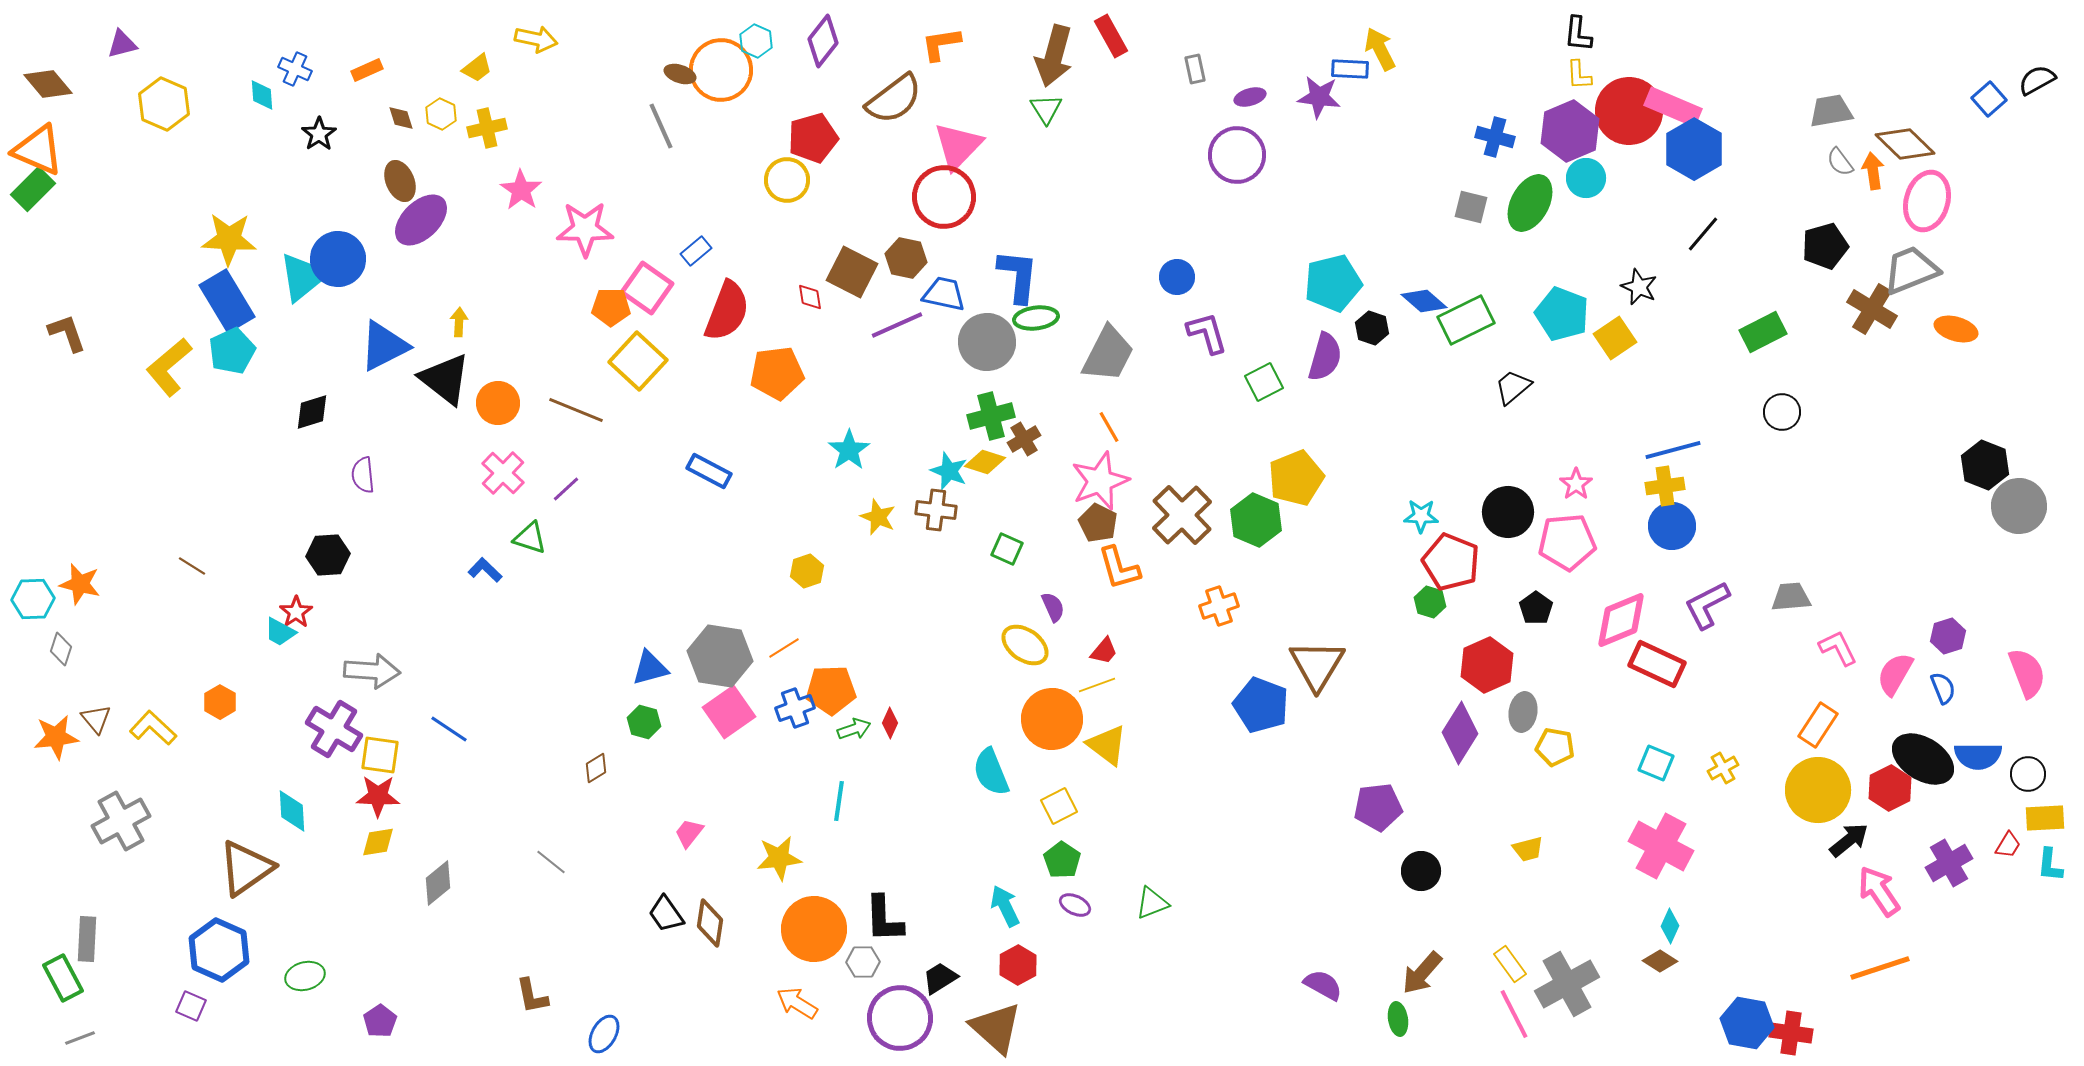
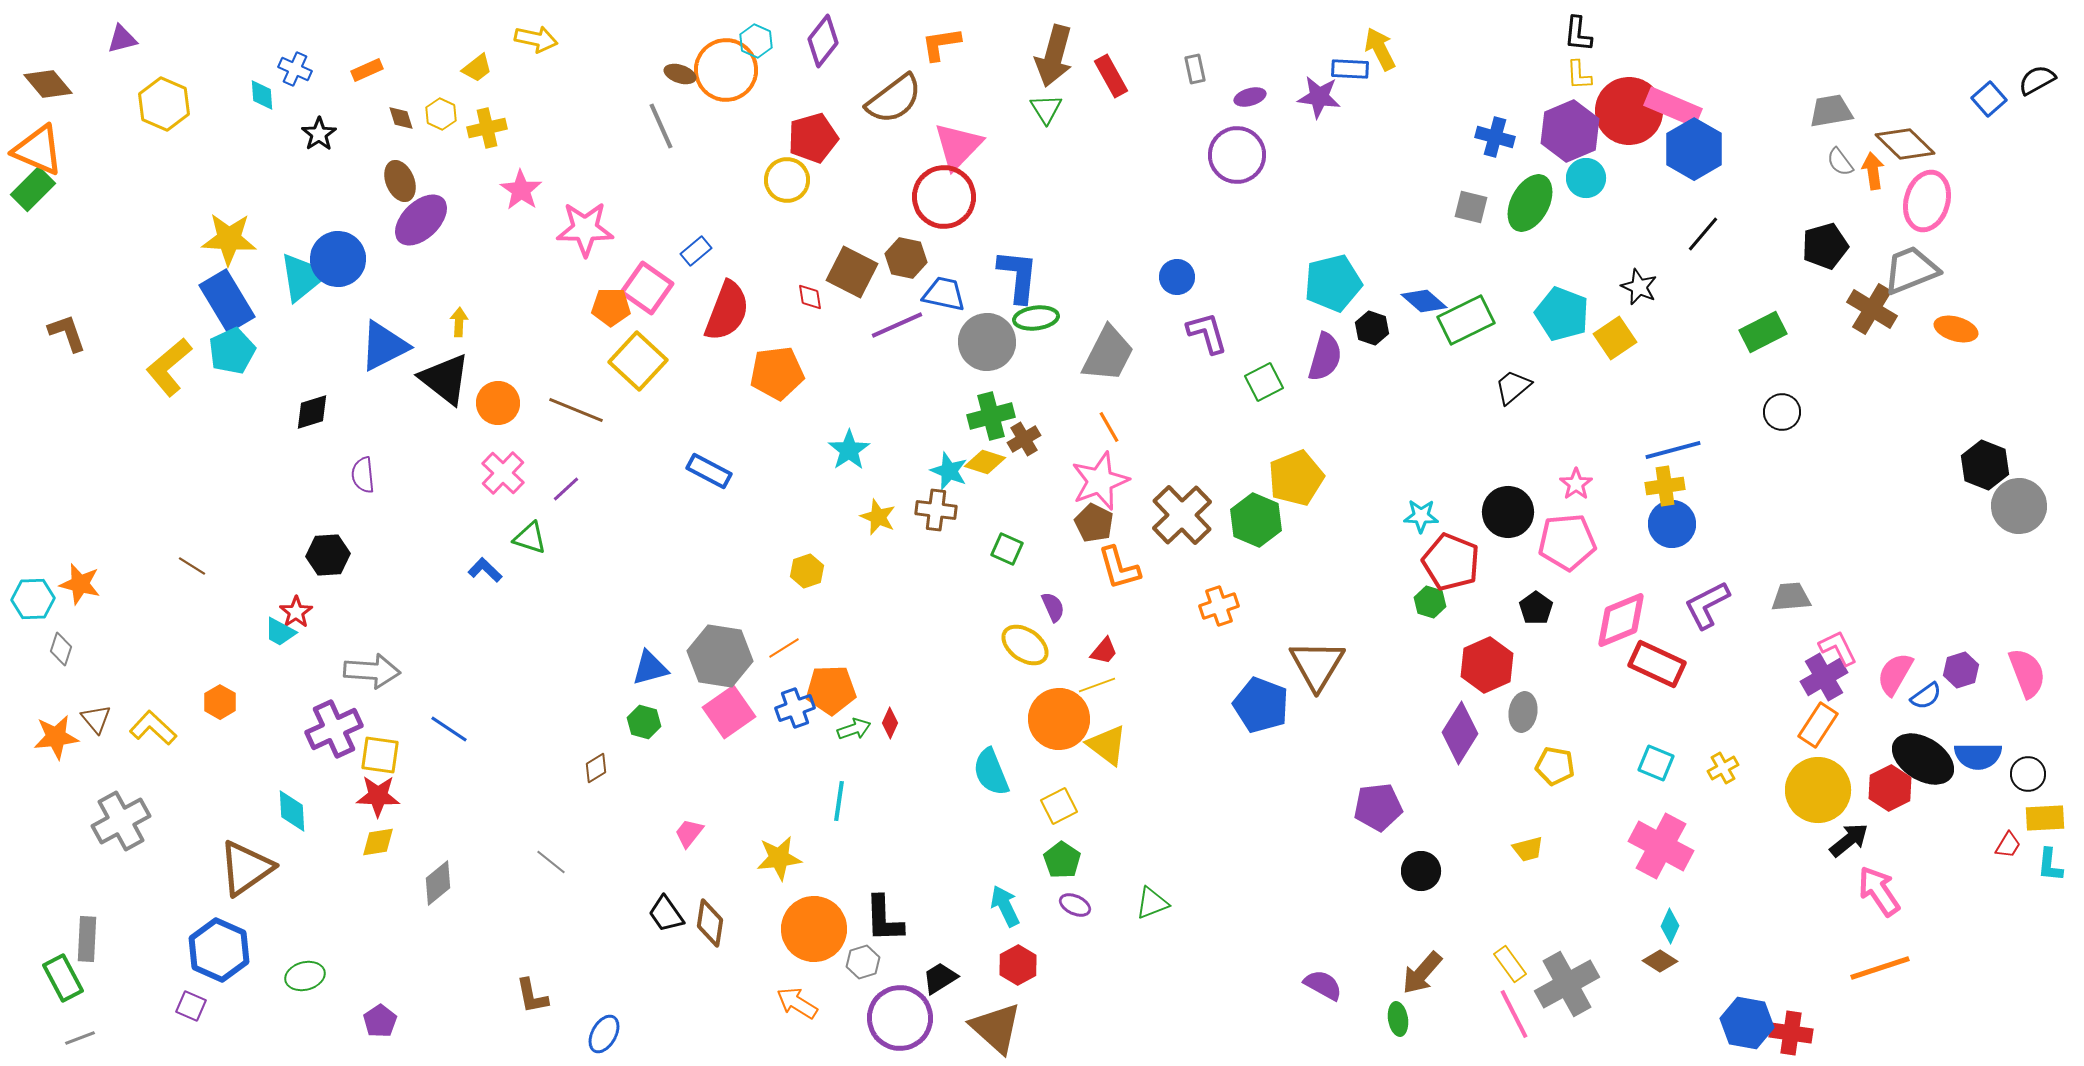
red rectangle at (1111, 36): moved 40 px down
purple triangle at (122, 44): moved 5 px up
orange circle at (721, 70): moved 5 px right
brown pentagon at (1098, 523): moved 4 px left
blue circle at (1672, 526): moved 2 px up
purple hexagon at (1948, 636): moved 13 px right, 34 px down
blue semicircle at (1943, 688): moved 17 px left, 8 px down; rotated 76 degrees clockwise
orange circle at (1052, 719): moved 7 px right
purple cross at (334, 729): rotated 34 degrees clockwise
yellow pentagon at (1555, 747): moved 19 px down
purple cross at (1949, 863): moved 125 px left, 186 px up
gray hexagon at (863, 962): rotated 16 degrees counterclockwise
